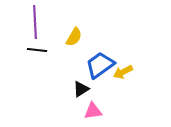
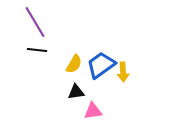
purple line: rotated 28 degrees counterclockwise
yellow semicircle: moved 27 px down
blue trapezoid: moved 1 px right
yellow arrow: rotated 66 degrees counterclockwise
black triangle: moved 5 px left, 3 px down; rotated 24 degrees clockwise
